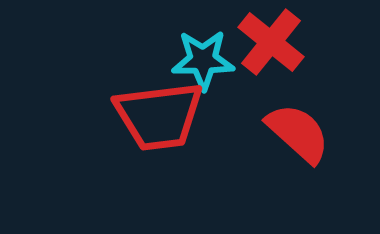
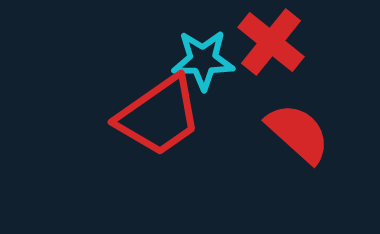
red trapezoid: rotated 28 degrees counterclockwise
